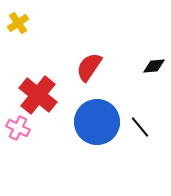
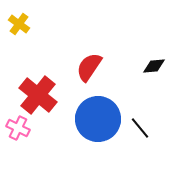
yellow cross: moved 1 px right, 1 px down; rotated 20 degrees counterclockwise
blue circle: moved 1 px right, 3 px up
black line: moved 1 px down
